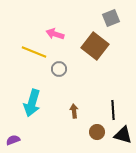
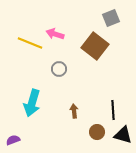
yellow line: moved 4 px left, 9 px up
